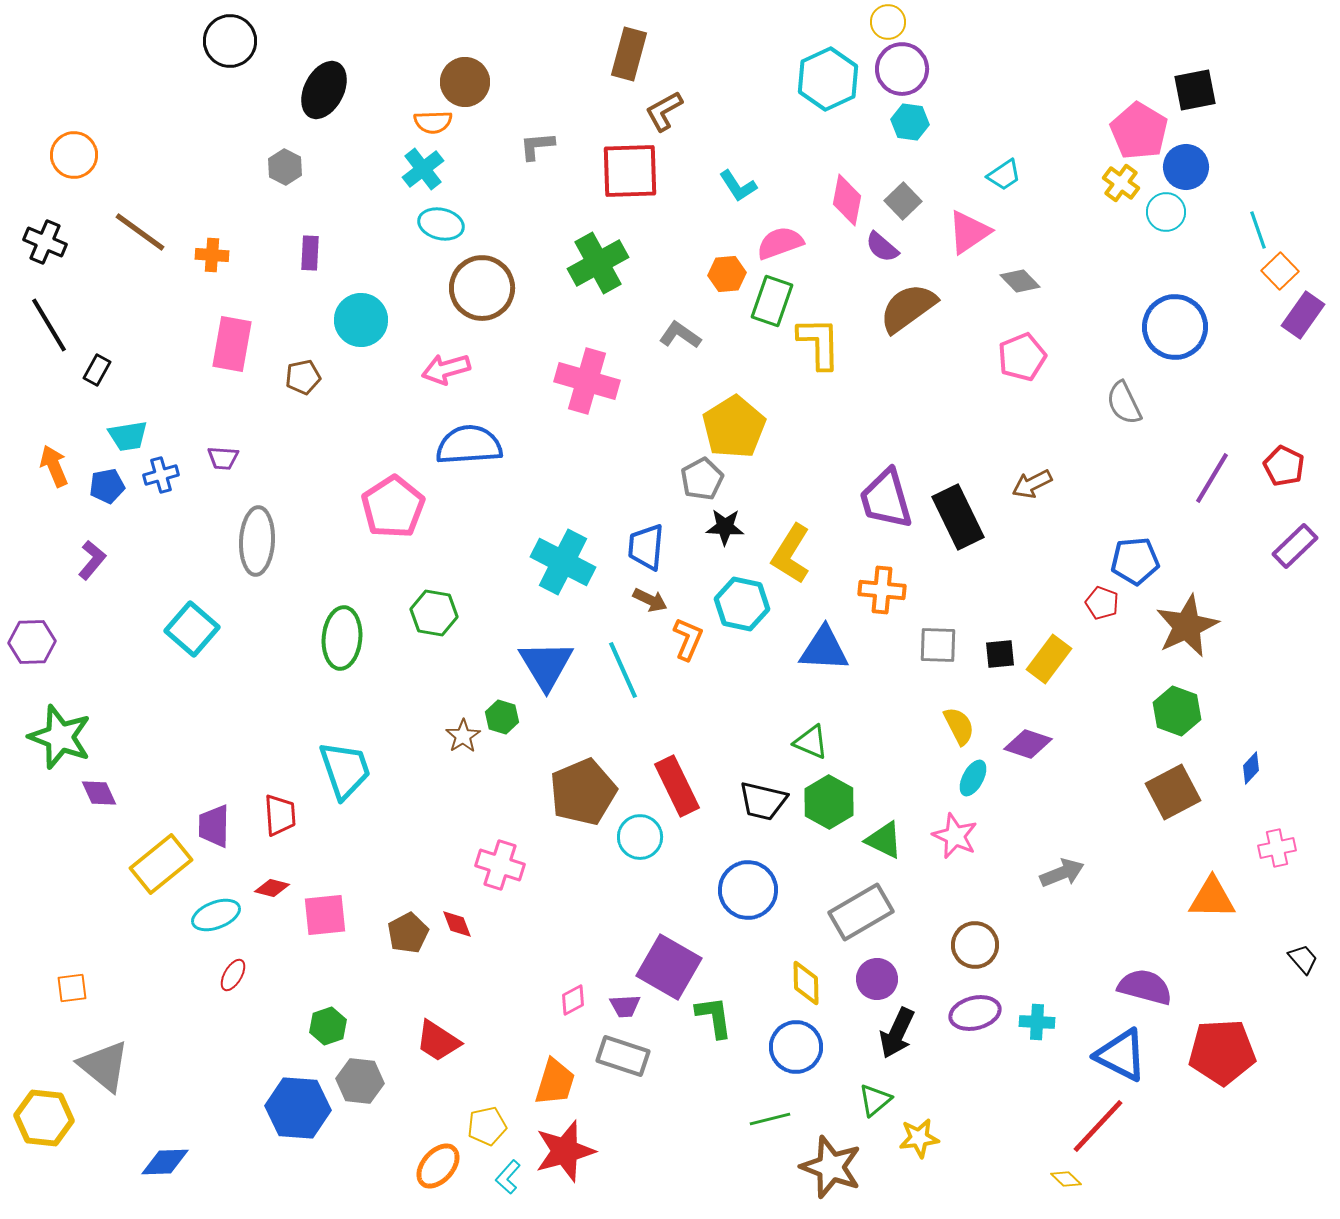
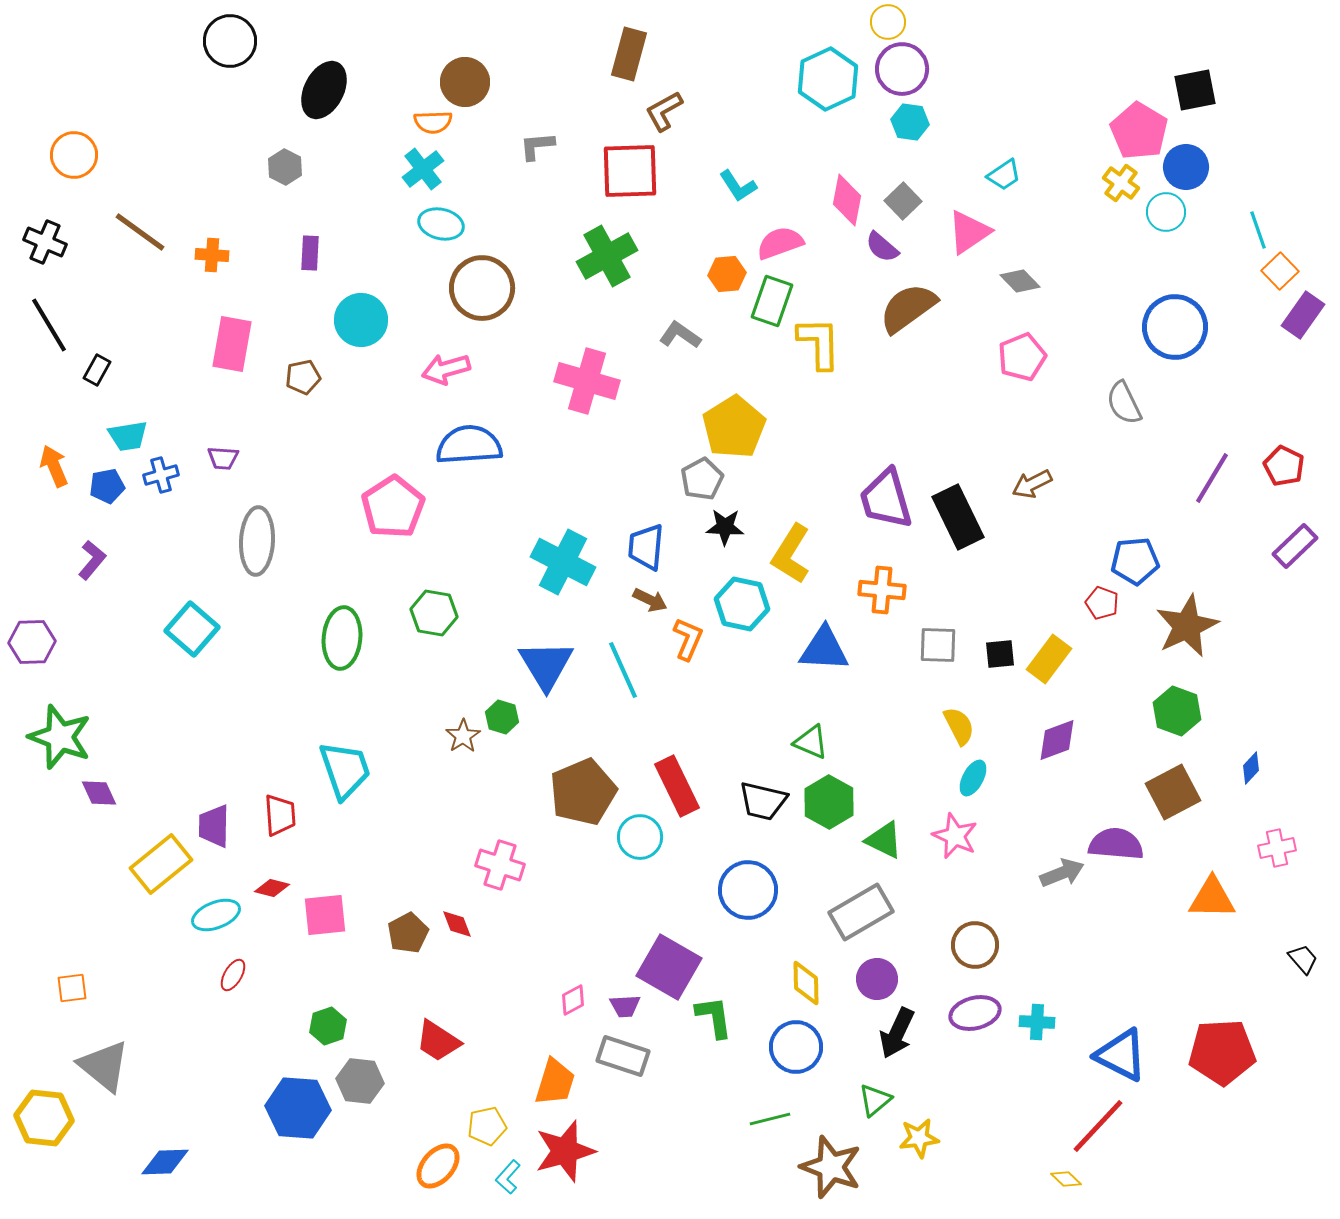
green cross at (598, 263): moved 9 px right, 7 px up
purple diamond at (1028, 744): moved 29 px right, 4 px up; rotated 39 degrees counterclockwise
purple semicircle at (1145, 987): moved 29 px left, 143 px up; rotated 10 degrees counterclockwise
